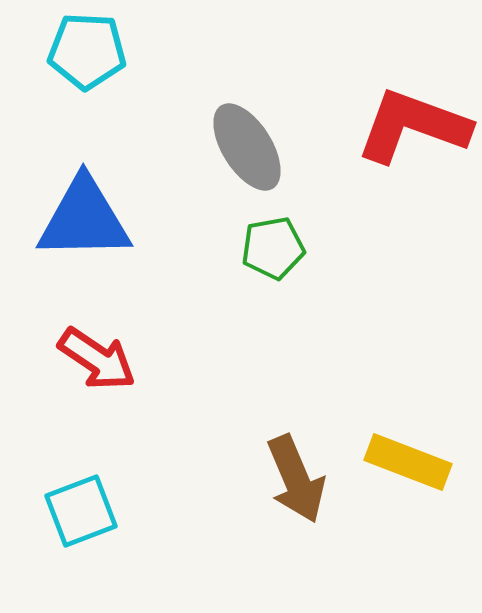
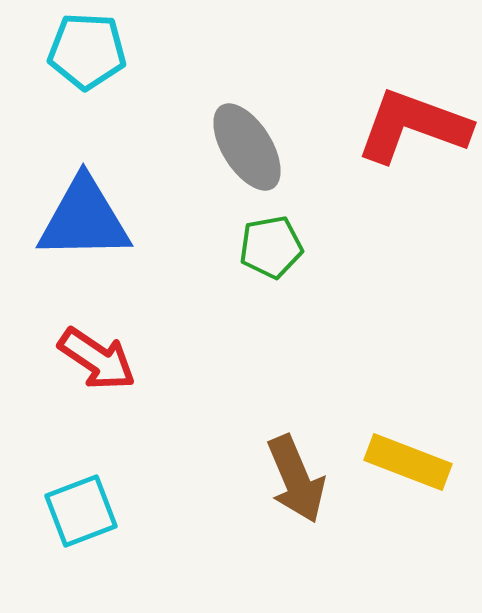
green pentagon: moved 2 px left, 1 px up
